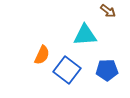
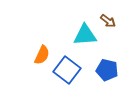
brown arrow: moved 10 px down
blue pentagon: rotated 15 degrees clockwise
